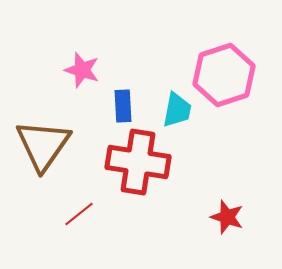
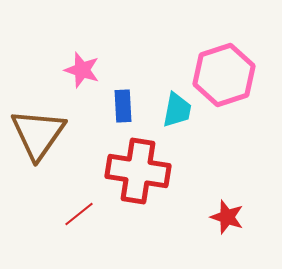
brown triangle: moved 5 px left, 11 px up
red cross: moved 9 px down
